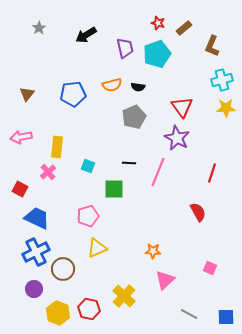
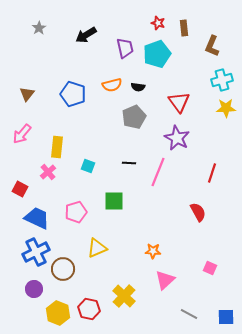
brown rectangle: rotated 56 degrees counterclockwise
blue pentagon: rotated 25 degrees clockwise
red triangle: moved 3 px left, 5 px up
pink arrow: moved 1 px right, 3 px up; rotated 40 degrees counterclockwise
green square: moved 12 px down
pink pentagon: moved 12 px left, 4 px up
